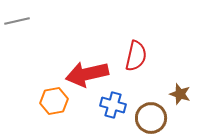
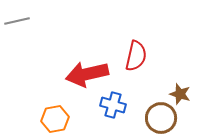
orange hexagon: moved 1 px right, 18 px down
brown circle: moved 10 px right
